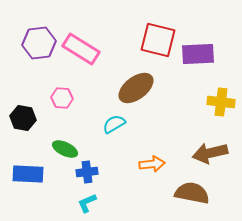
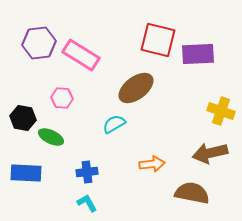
pink rectangle: moved 6 px down
yellow cross: moved 9 px down; rotated 12 degrees clockwise
green ellipse: moved 14 px left, 12 px up
blue rectangle: moved 2 px left, 1 px up
cyan L-shape: rotated 85 degrees clockwise
